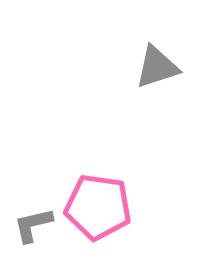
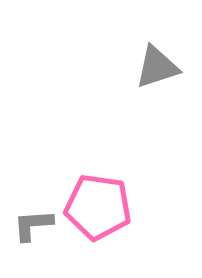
gray L-shape: rotated 9 degrees clockwise
